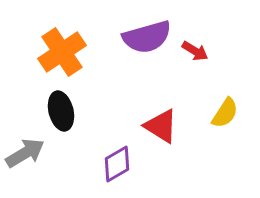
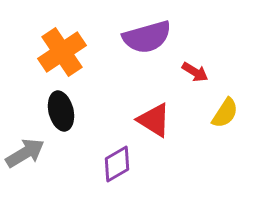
red arrow: moved 21 px down
red triangle: moved 7 px left, 6 px up
